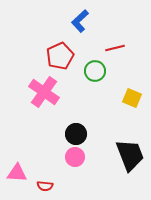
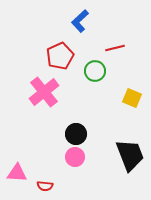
pink cross: rotated 16 degrees clockwise
